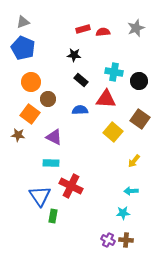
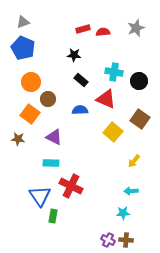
red triangle: rotated 20 degrees clockwise
brown star: moved 4 px down
